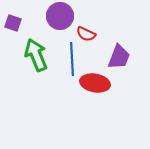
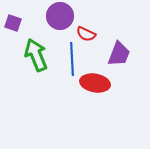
purple trapezoid: moved 3 px up
